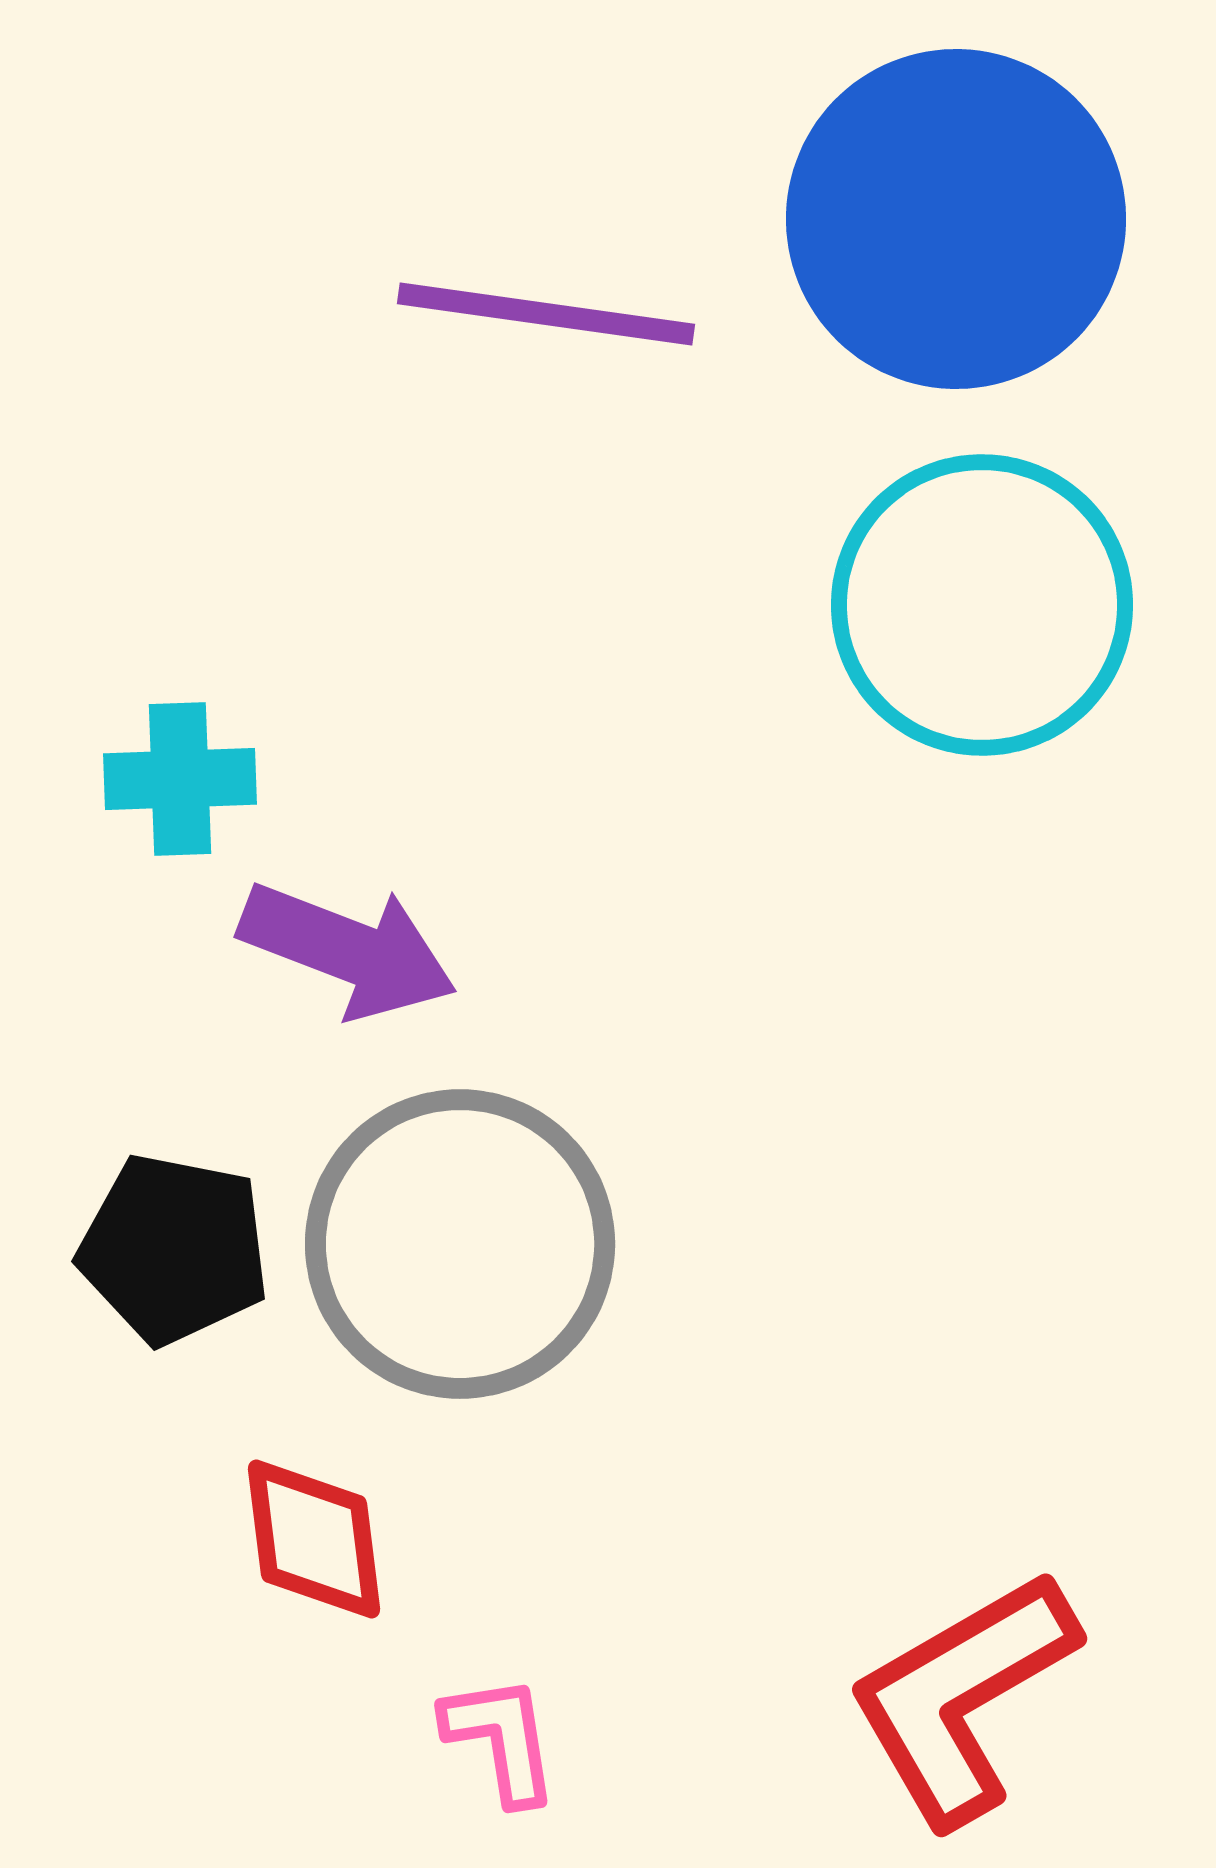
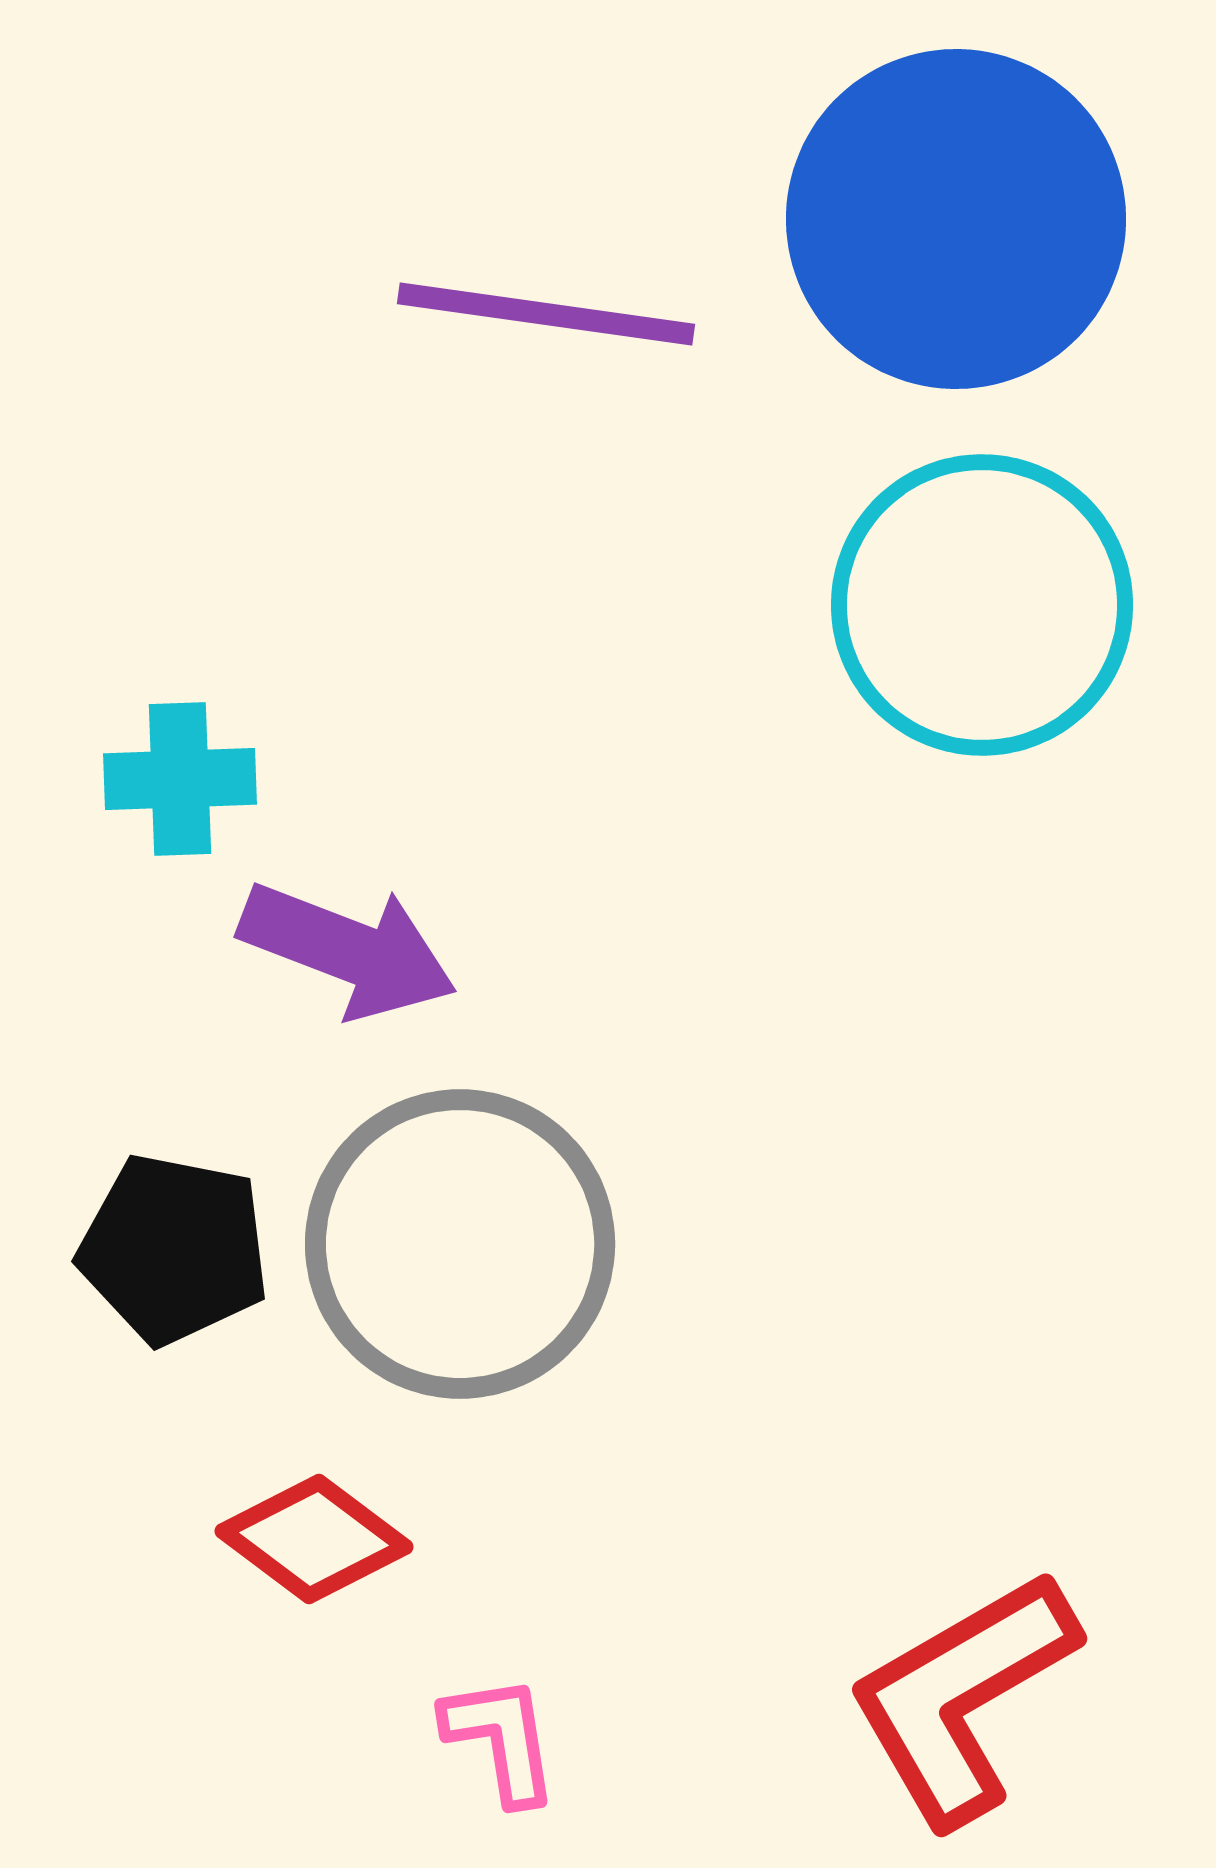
red diamond: rotated 46 degrees counterclockwise
